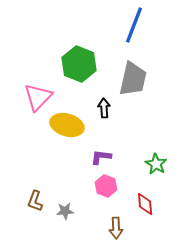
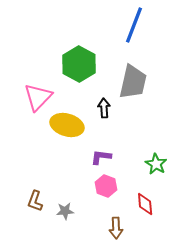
green hexagon: rotated 8 degrees clockwise
gray trapezoid: moved 3 px down
